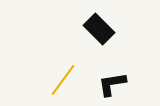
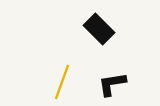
yellow line: moved 1 px left, 2 px down; rotated 16 degrees counterclockwise
